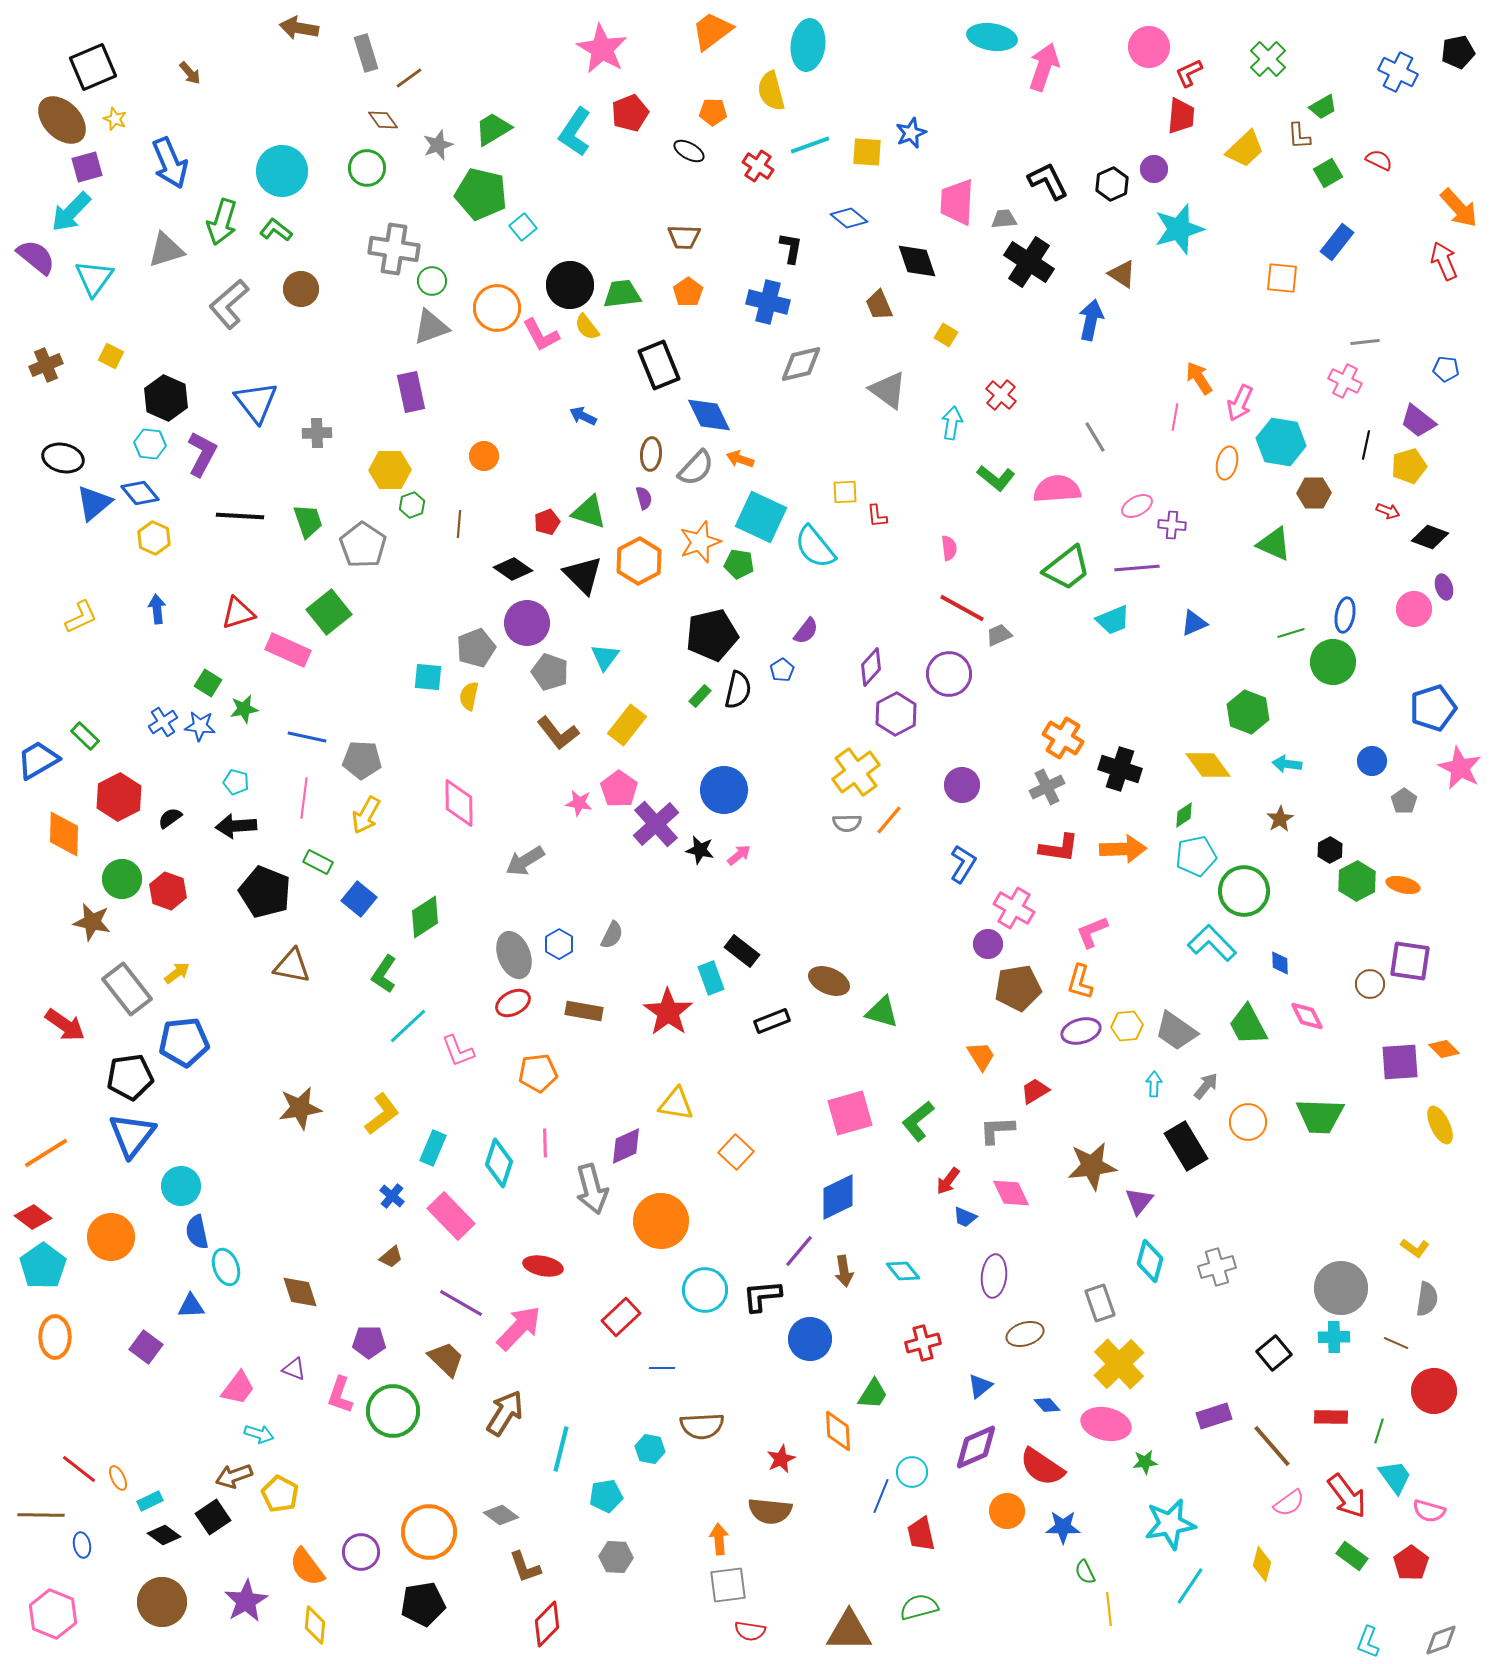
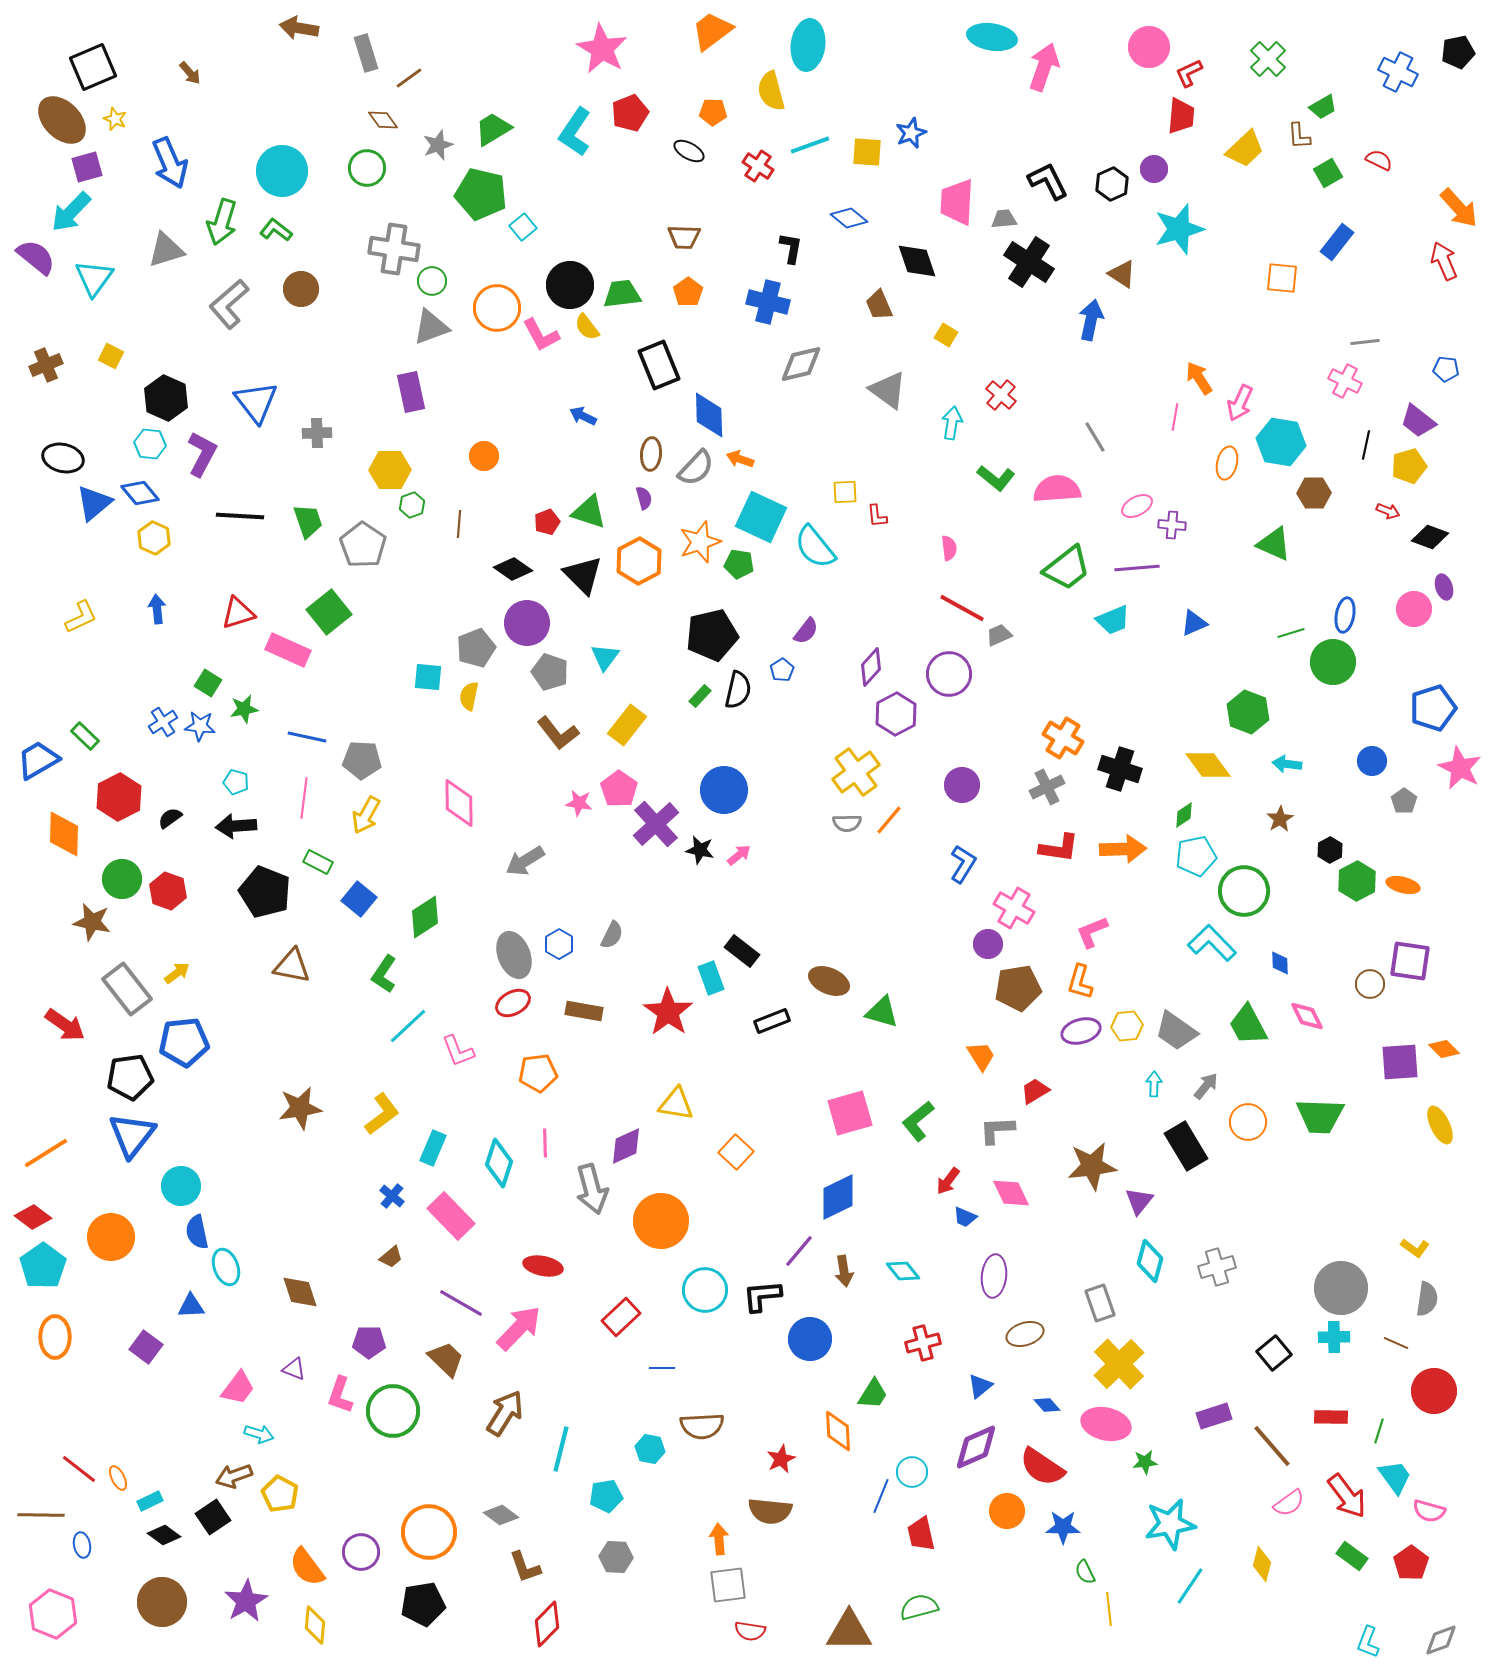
blue diamond at (709, 415): rotated 24 degrees clockwise
